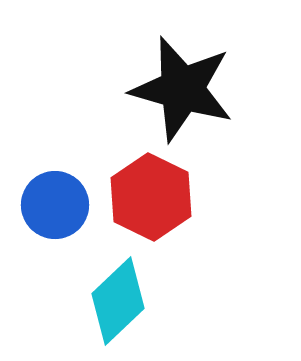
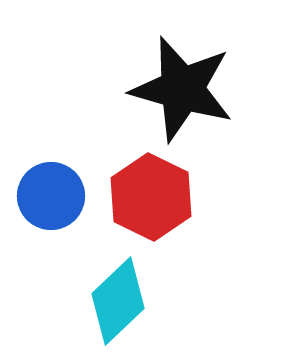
blue circle: moved 4 px left, 9 px up
